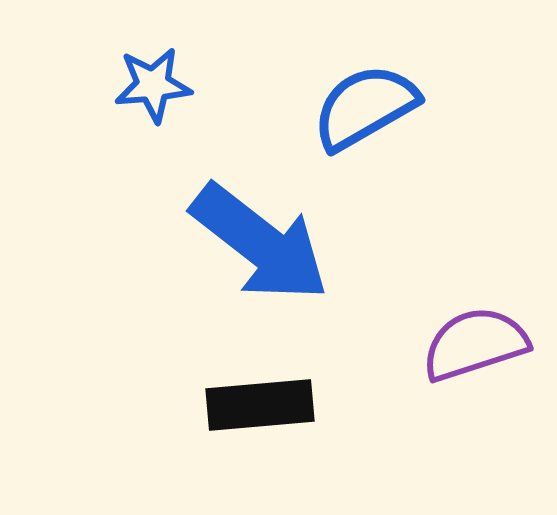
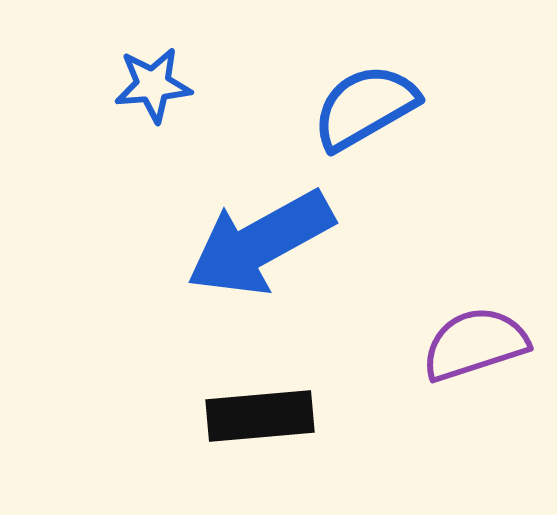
blue arrow: rotated 113 degrees clockwise
black rectangle: moved 11 px down
